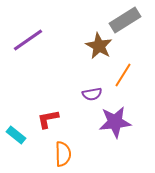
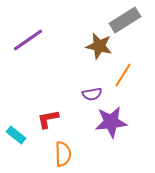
brown star: rotated 16 degrees counterclockwise
purple star: moved 4 px left
